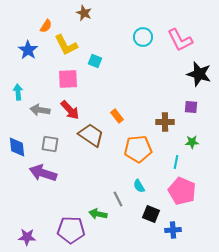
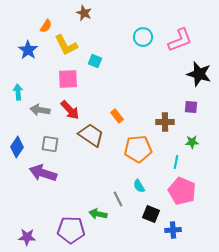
pink L-shape: rotated 84 degrees counterclockwise
blue diamond: rotated 40 degrees clockwise
